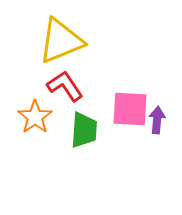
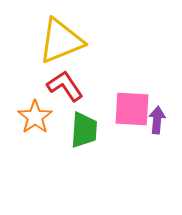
pink square: moved 2 px right
